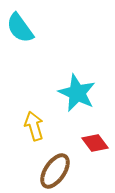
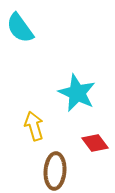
brown ellipse: rotated 30 degrees counterclockwise
